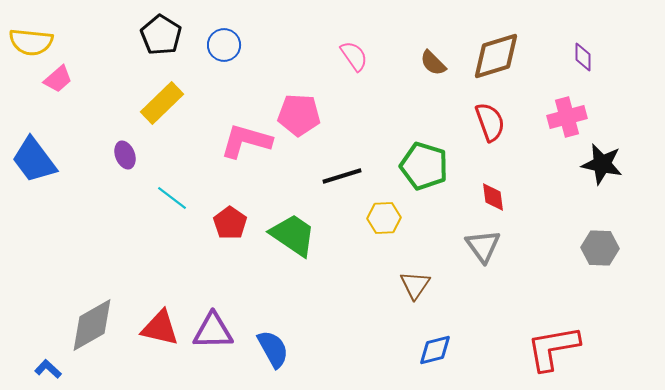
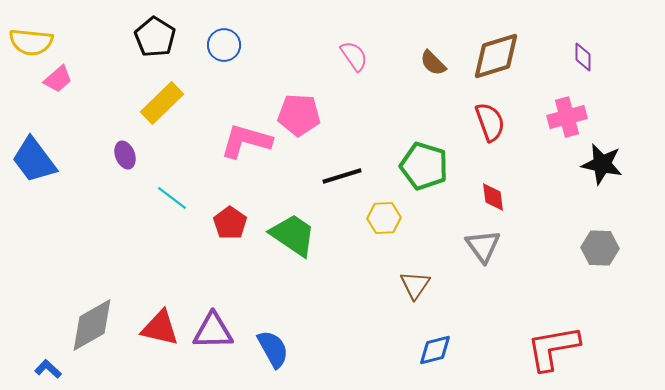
black pentagon: moved 6 px left, 2 px down
